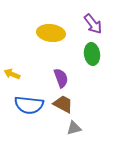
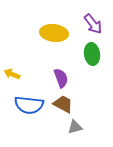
yellow ellipse: moved 3 px right
gray triangle: moved 1 px right, 1 px up
